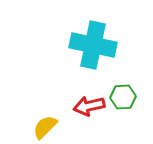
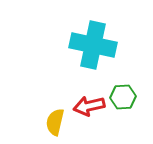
yellow semicircle: moved 10 px right, 5 px up; rotated 32 degrees counterclockwise
